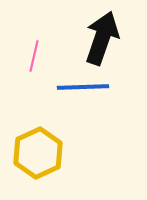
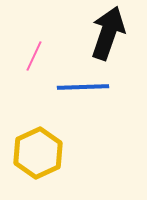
black arrow: moved 6 px right, 5 px up
pink line: rotated 12 degrees clockwise
